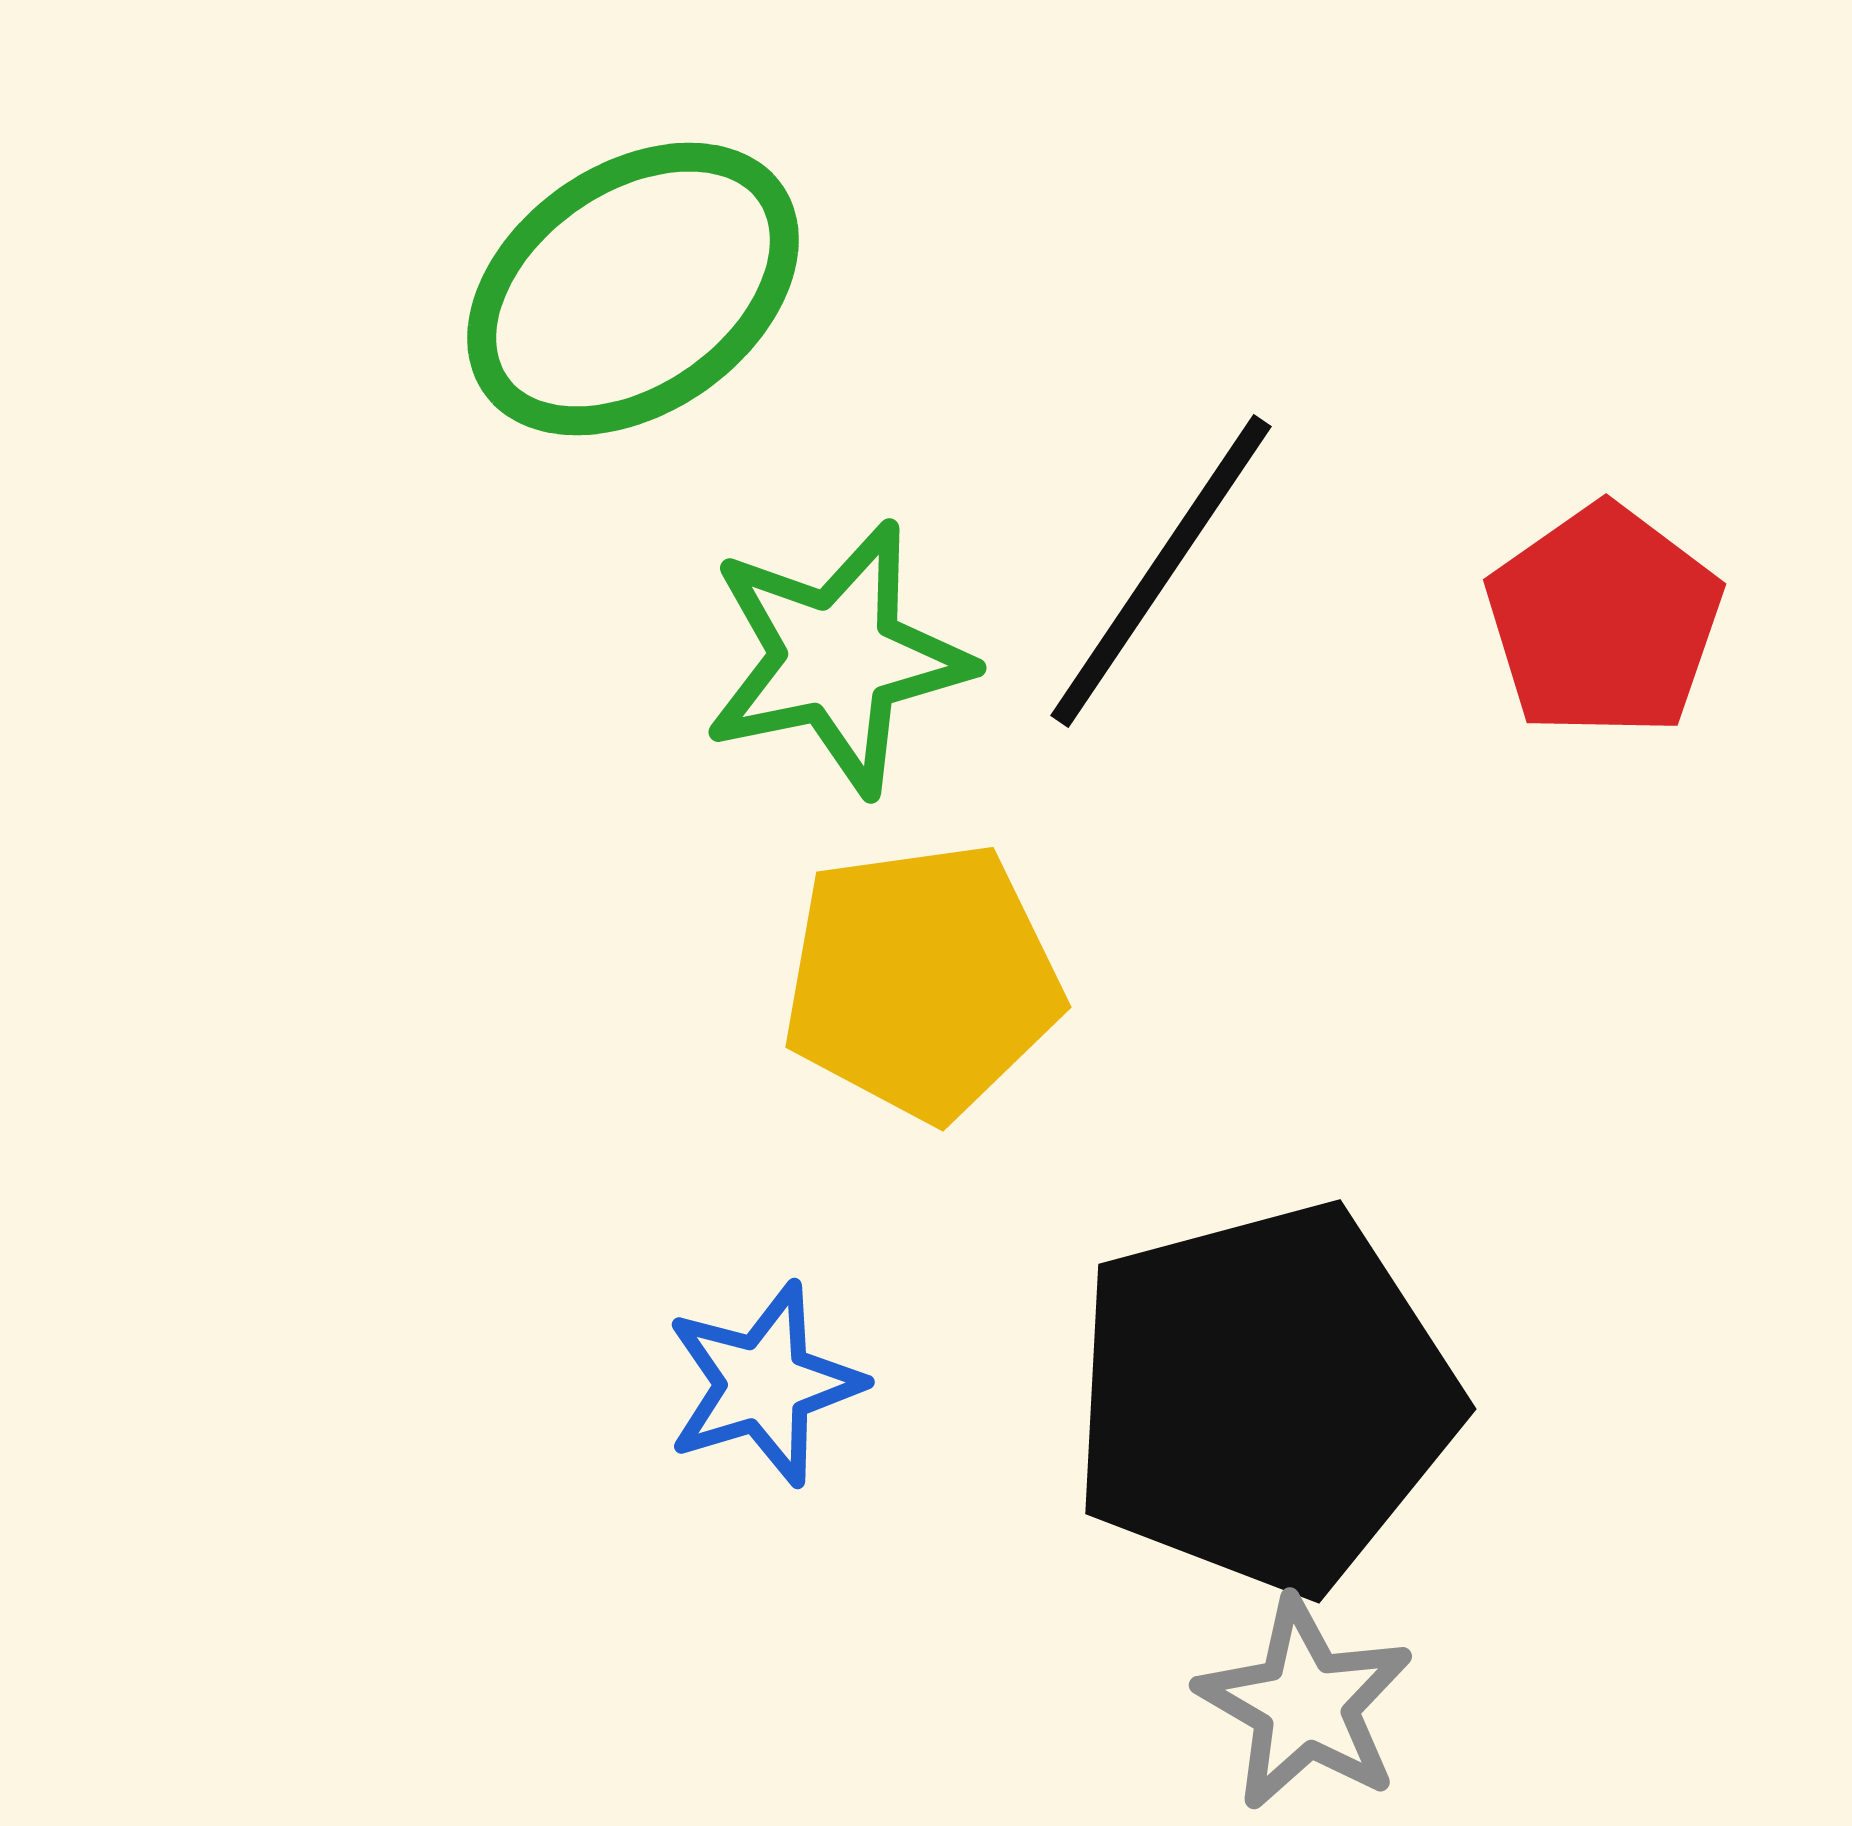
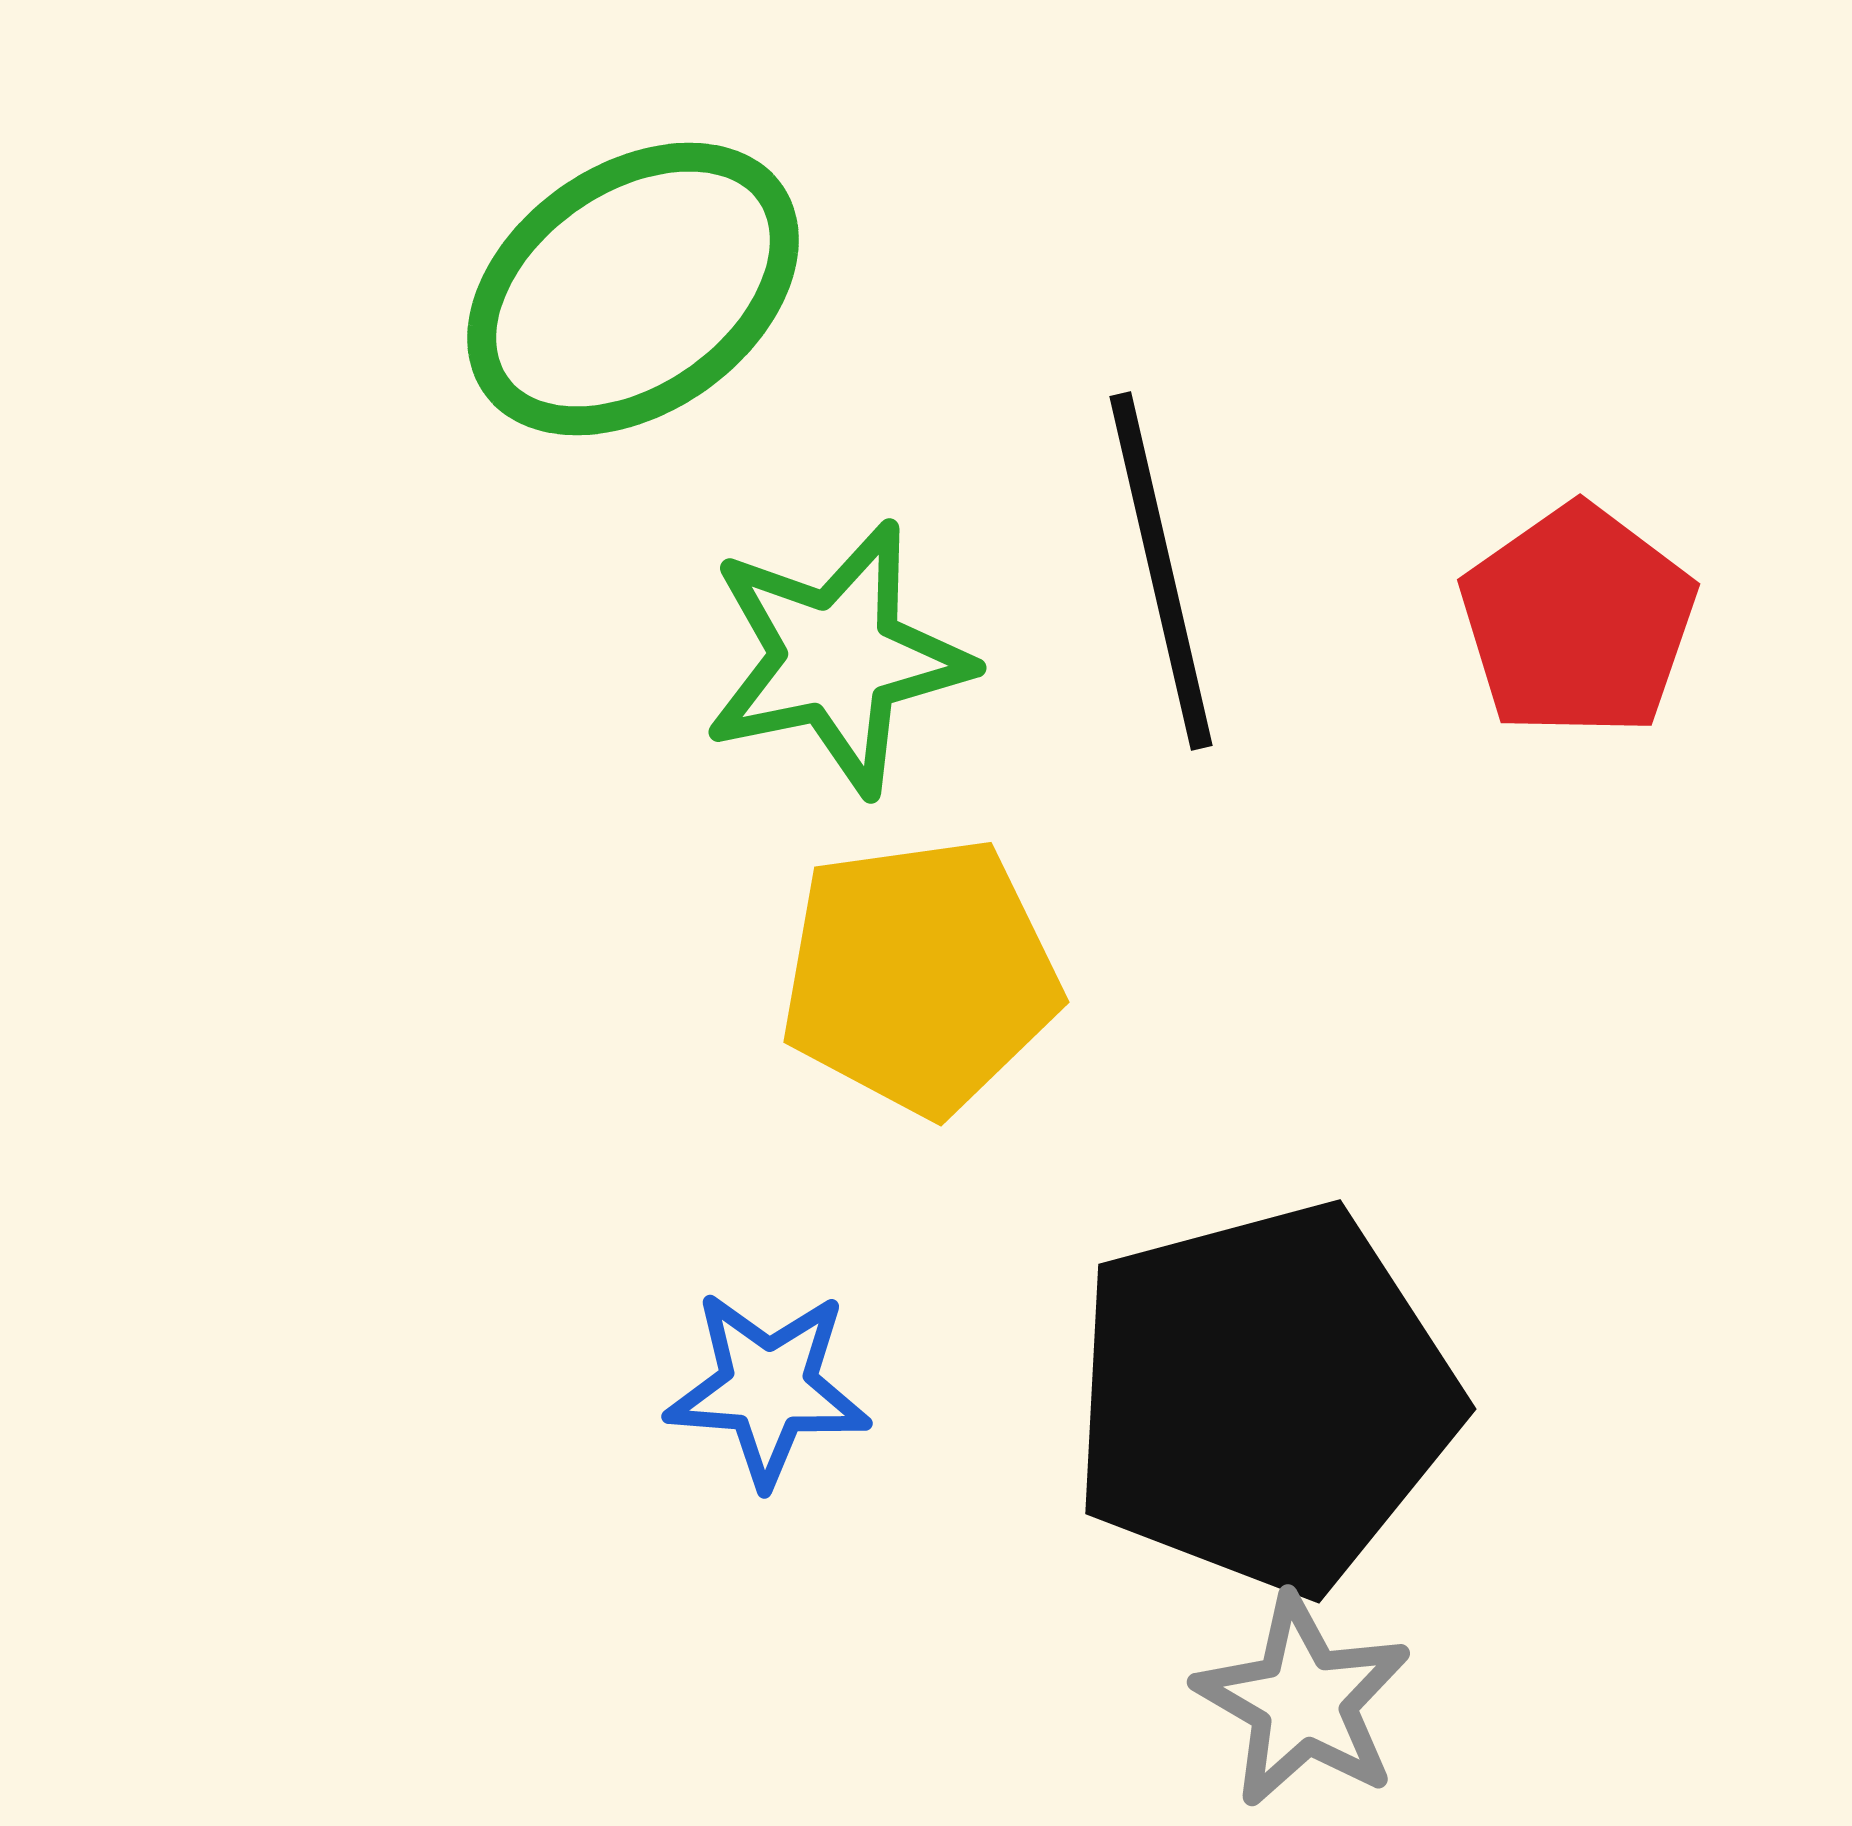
black line: rotated 47 degrees counterclockwise
red pentagon: moved 26 px left
yellow pentagon: moved 2 px left, 5 px up
blue star: moved 4 px right, 4 px down; rotated 21 degrees clockwise
gray star: moved 2 px left, 3 px up
